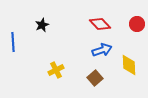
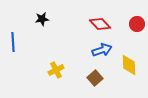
black star: moved 6 px up; rotated 16 degrees clockwise
